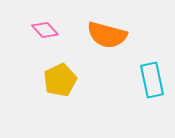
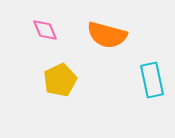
pink diamond: rotated 20 degrees clockwise
